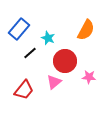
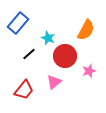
blue rectangle: moved 1 px left, 6 px up
black line: moved 1 px left, 1 px down
red circle: moved 5 px up
pink star: moved 6 px up; rotated 24 degrees counterclockwise
